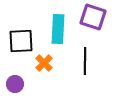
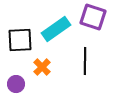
cyan rectangle: moved 2 px left; rotated 52 degrees clockwise
black square: moved 1 px left, 1 px up
orange cross: moved 2 px left, 4 px down
purple circle: moved 1 px right
